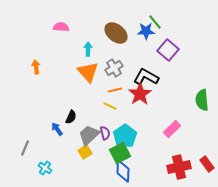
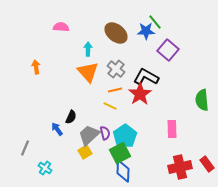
gray cross: moved 2 px right, 1 px down; rotated 18 degrees counterclockwise
pink rectangle: rotated 48 degrees counterclockwise
red cross: moved 1 px right
